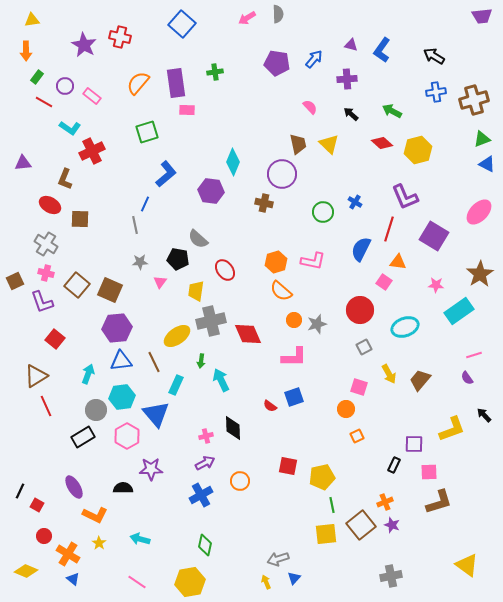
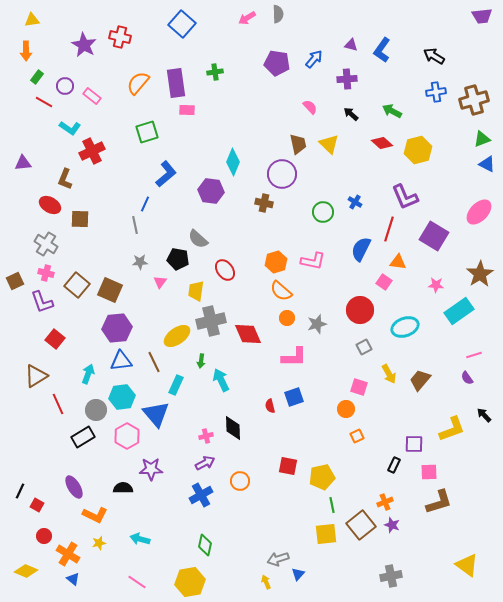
orange circle at (294, 320): moved 7 px left, 2 px up
red line at (46, 406): moved 12 px right, 2 px up
red semicircle at (270, 406): rotated 40 degrees clockwise
yellow star at (99, 543): rotated 24 degrees clockwise
blue triangle at (294, 578): moved 4 px right, 4 px up
